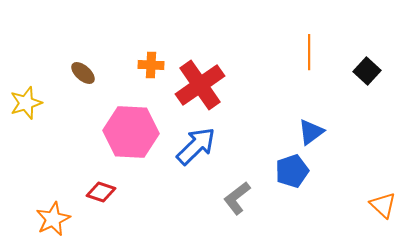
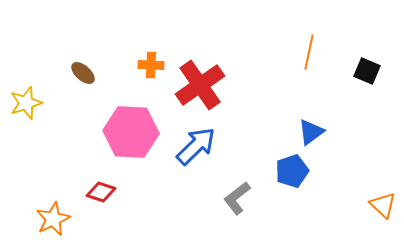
orange line: rotated 12 degrees clockwise
black square: rotated 20 degrees counterclockwise
